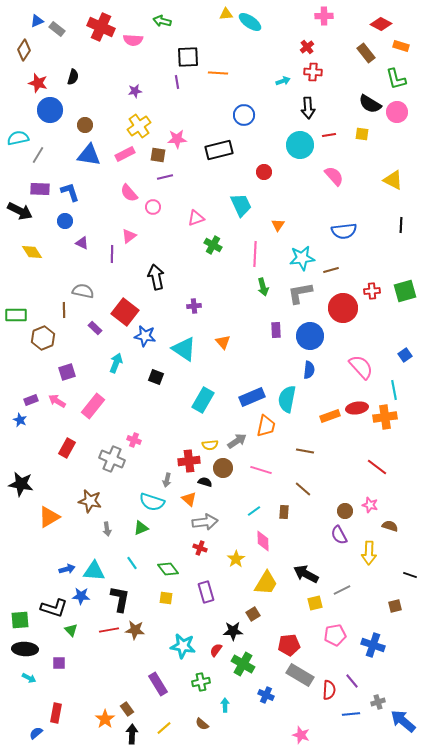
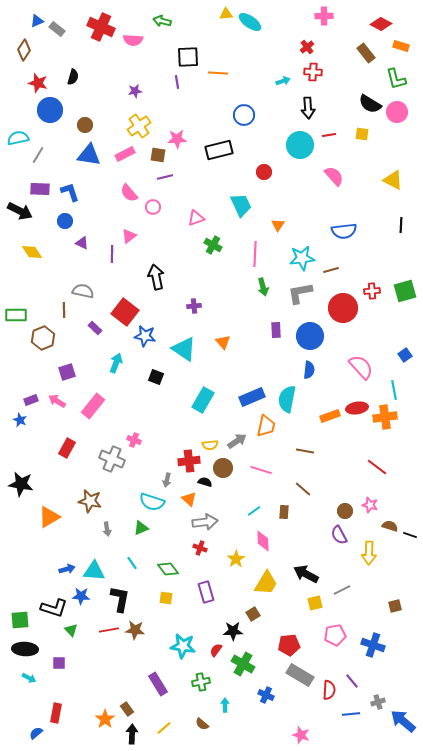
black line at (410, 575): moved 40 px up
